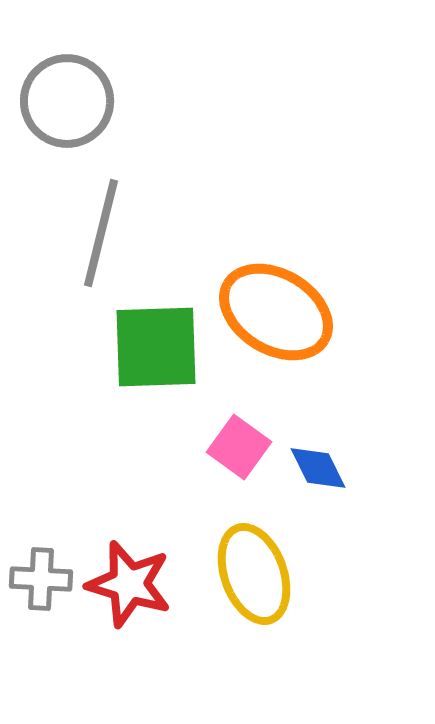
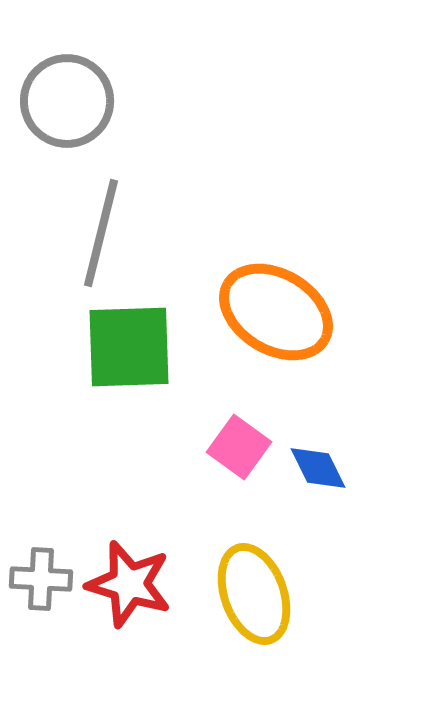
green square: moved 27 px left
yellow ellipse: moved 20 px down
